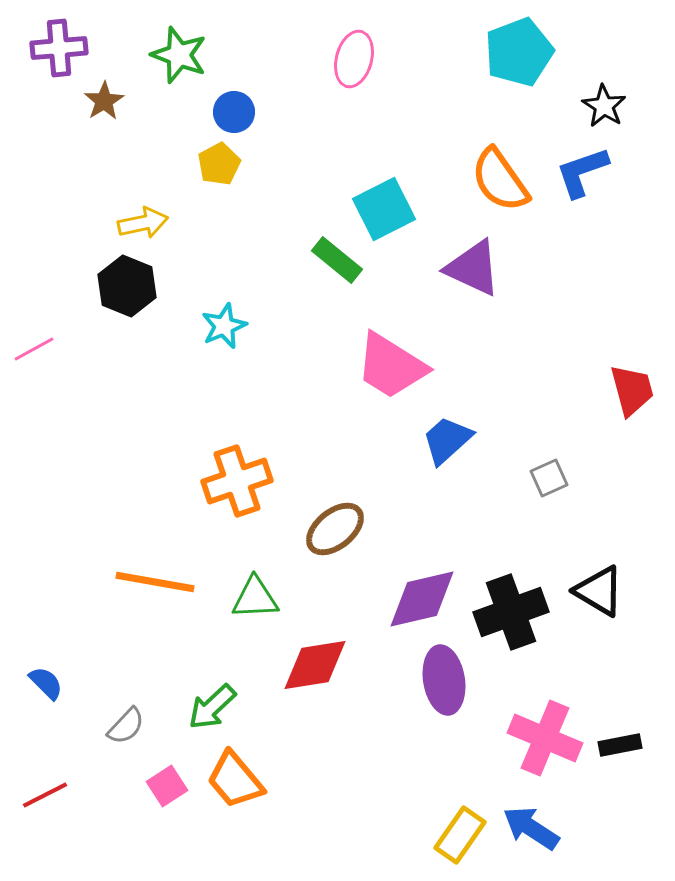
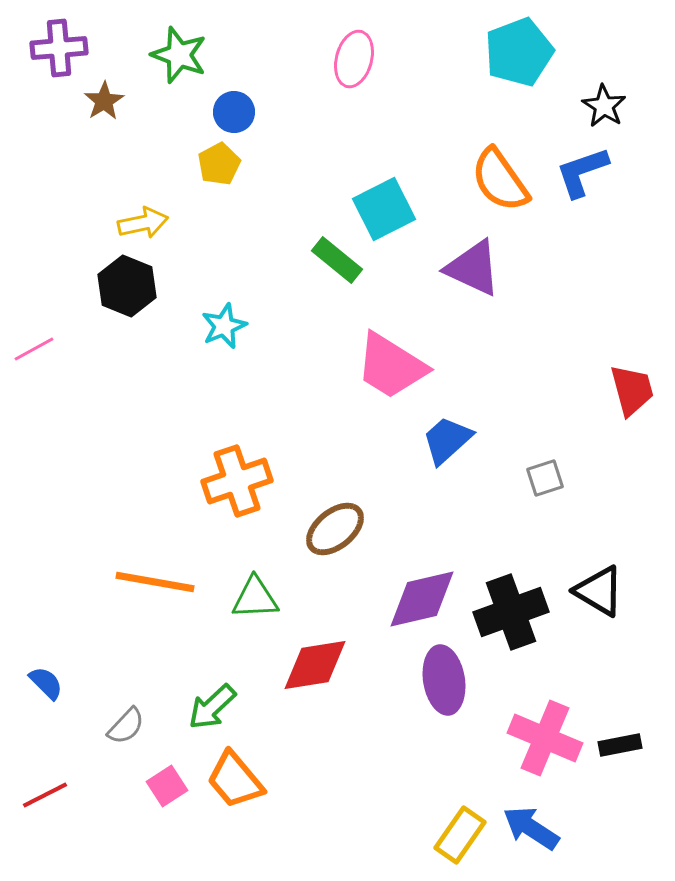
gray square: moved 4 px left; rotated 6 degrees clockwise
